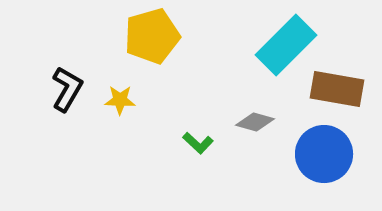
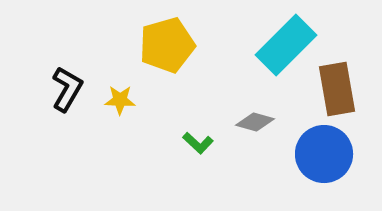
yellow pentagon: moved 15 px right, 9 px down
brown rectangle: rotated 70 degrees clockwise
